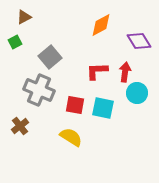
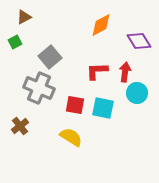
gray cross: moved 2 px up
